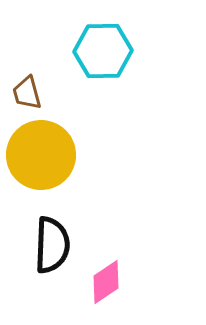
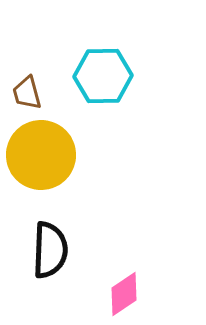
cyan hexagon: moved 25 px down
black semicircle: moved 2 px left, 5 px down
pink diamond: moved 18 px right, 12 px down
